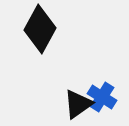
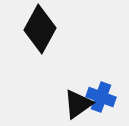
blue cross: moved 1 px left; rotated 12 degrees counterclockwise
